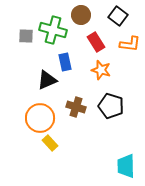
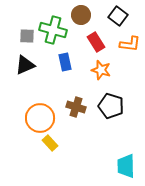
gray square: moved 1 px right
black triangle: moved 22 px left, 15 px up
